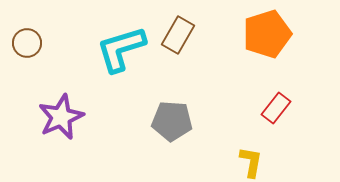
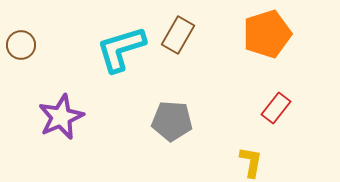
brown circle: moved 6 px left, 2 px down
